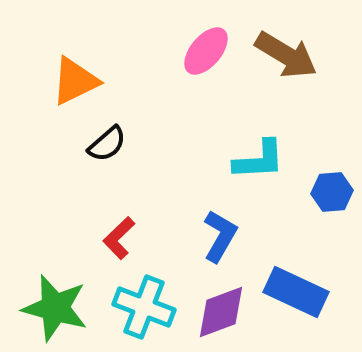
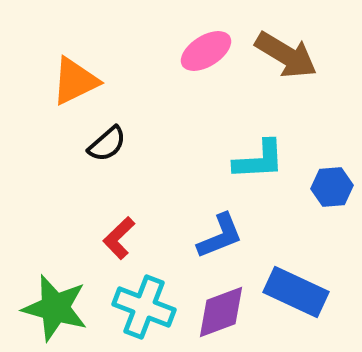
pink ellipse: rotated 18 degrees clockwise
blue hexagon: moved 5 px up
blue L-shape: rotated 38 degrees clockwise
